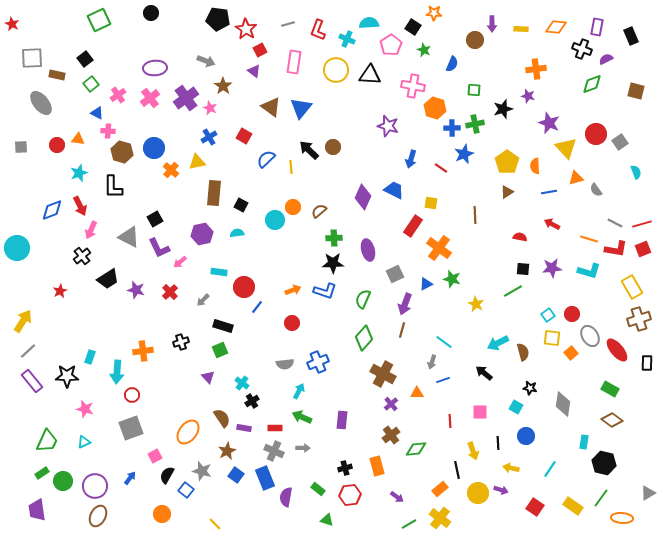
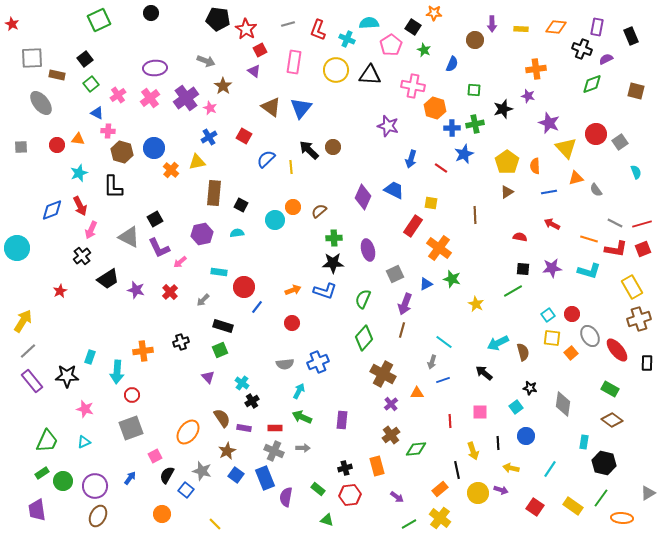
cyan square at (516, 407): rotated 24 degrees clockwise
